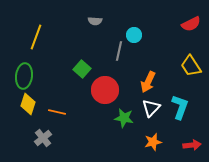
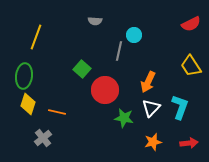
red arrow: moved 3 px left, 2 px up
